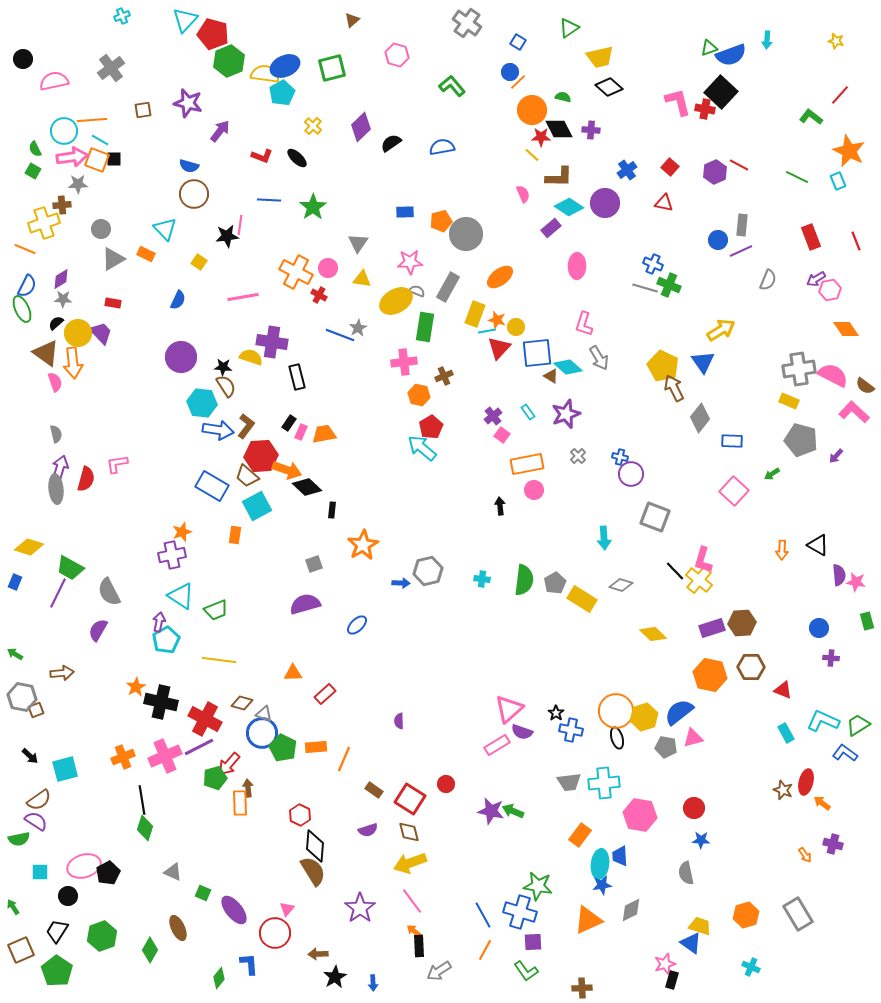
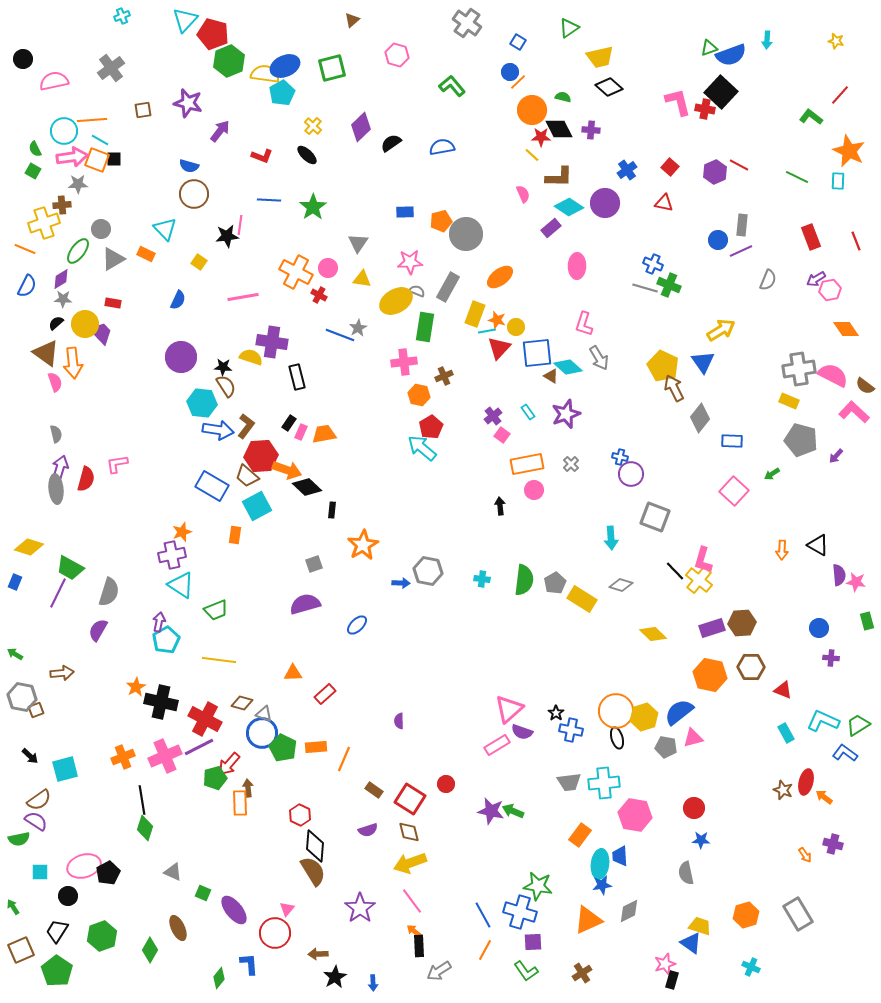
black ellipse at (297, 158): moved 10 px right, 3 px up
cyan rectangle at (838, 181): rotated 24 degrees clockwise
green ellipse at (22, 309): moved 56 px right, 58 px up; rotated 60 degrees clockwise
yellow circle at (78, 333): moved 7 px right, 9 px up
gray cross at (578, 456): moved 7 px left, 8 px down
cyan arrow at (604, 538): moved 7 px right
gray hexagon at (428, 571): rotated 24 degrees clockwise
gray semicircle at (109, 592): rotated 136 degrees counterclockwise
cyan triangle at (181, 596): moved 11 px up
orange arrow at (822, 803): moved 2 px right, 6 px up
pink hexagon at (640, 815): moved 5 px left
gray diamond at (631, 910): moved 2 px left, 1 px down
brown cross at (582, 988): moved 15 px up; rotated 30 degrees counterclockwise
